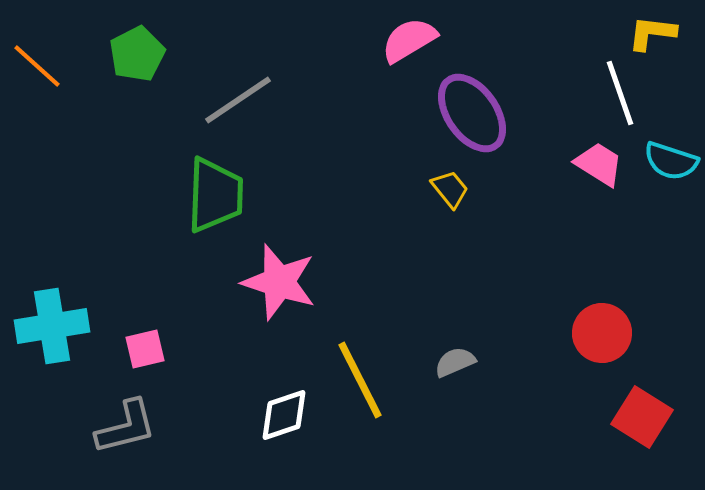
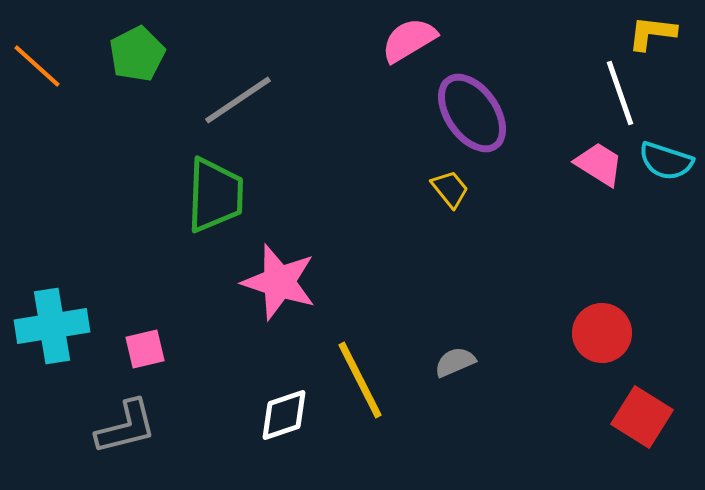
cyan semicircle: moved 5 px left
